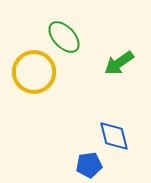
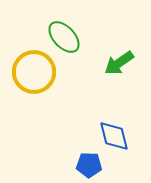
blue pentagon: rotated 10 degrees clockwise
